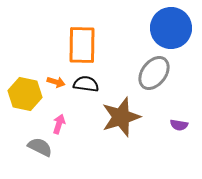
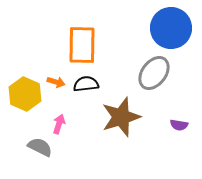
black semicircle: rotated 15 degrees counterclockwise
yellow hexagon: rotated 12 degrees clockwise
